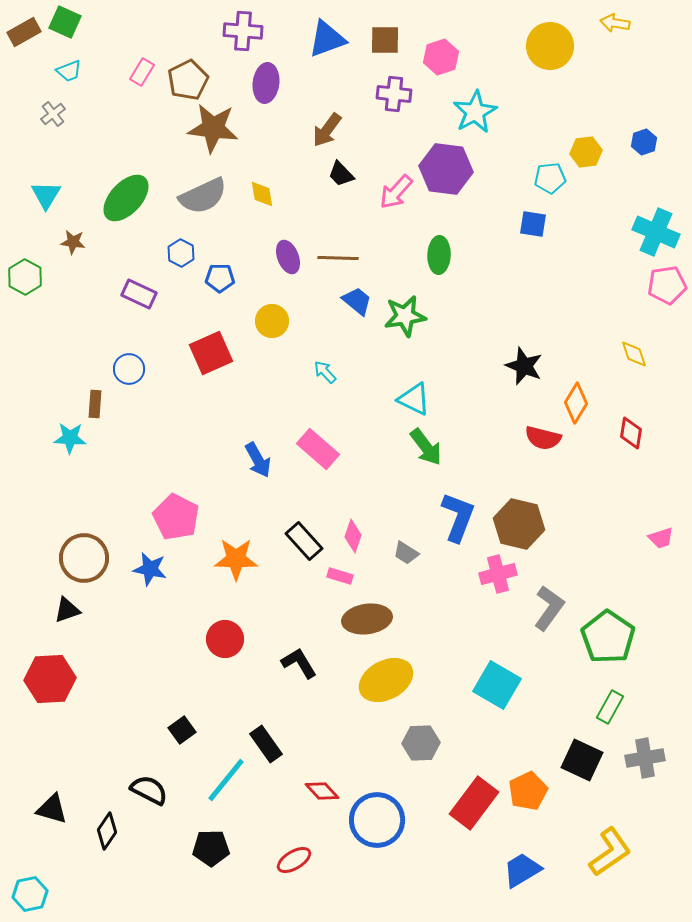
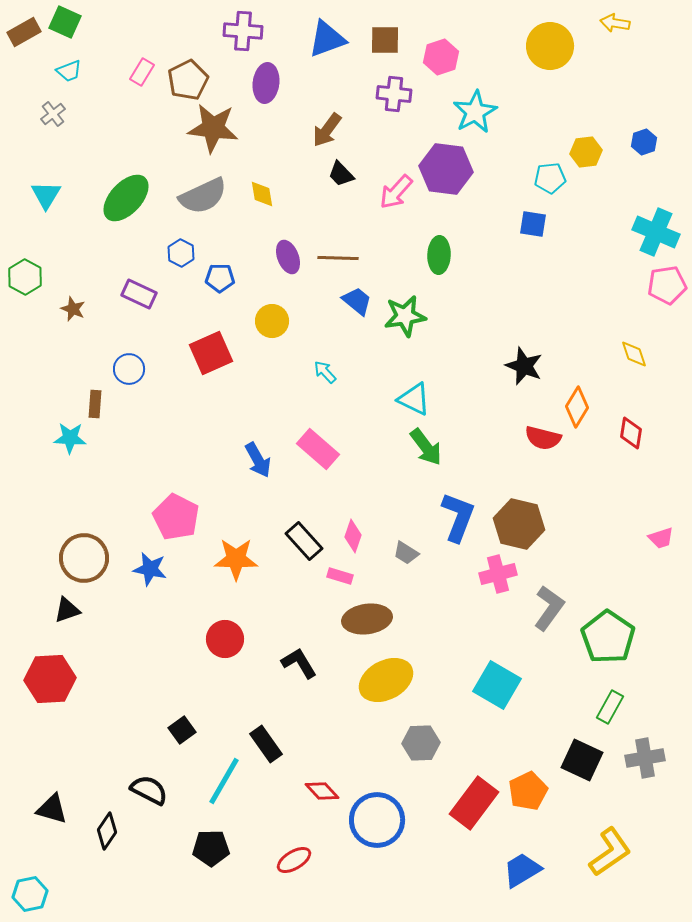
brown star at (73, 242): moved 67 px down; rotated 15 degrees clockwise
orange diamond at (576, 403): moved 1 px right, 4 px down
cyan line at (226, 780): moved 2 px left, 1 px down; rotated 9 degrees counterclockwise
